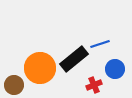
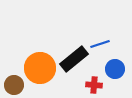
red cross: rotated 28 degrees clockwise
